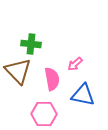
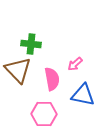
brown triangle: moved 1 px up
